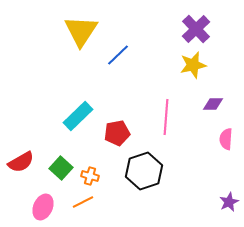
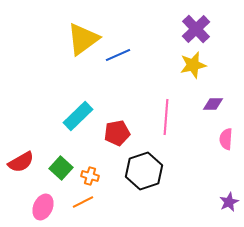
yellow triangle: moved 2 px right, 8 px down; rotated 21 degrees clockwise
blue line: rotated 20 degrees clockwise
